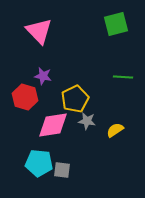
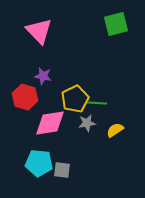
green line: moved 26 px left, 26 px down
gray star: moved 2 px down; rotated 18 degrees counterclockwise
pink diamond: moved 3 px left, 2 px up
